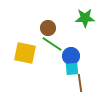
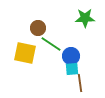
brown circle: moved 10 px left
green line: moved 1 px left
